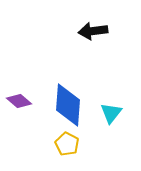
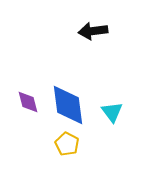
purple diamond: moved 9 px right, 1 px down; rotated 35 degrees clockwise
blue diamond: rotated 12 degrees counterclockwise
cyan triangle: moved 1 px right, 1 px up; rotated 15 degrees counterclockwise
